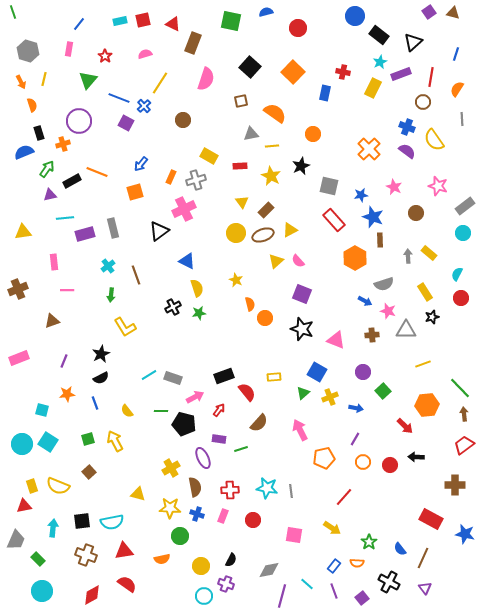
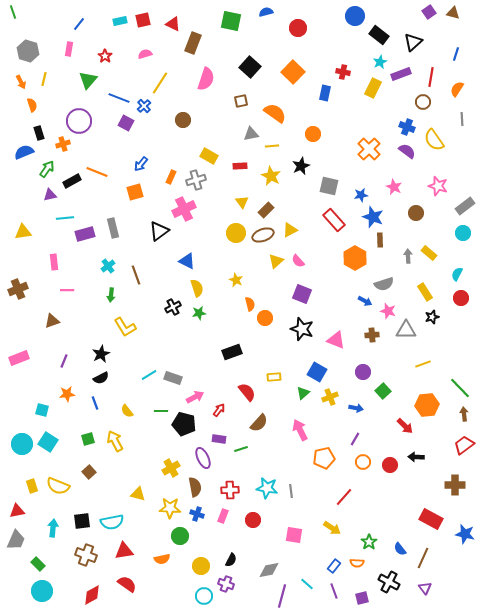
black rectangle at (224, 376): moved 8 px right, 24 px up
red triangle at (24, 506): moved 7 px left, 5 px down
green rectangle at (38, 559): moved 5 px down
purple square at (362, 598): rotated 24 degrees clockwise
